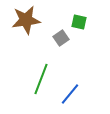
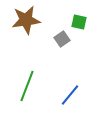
gray square: moved 1 px right, 1 px down
green line: moved 14 px left, 7 px down
blue line: moved 1 px down
